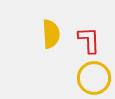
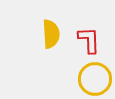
yellow circle: moved 1 px right, 1 px down
